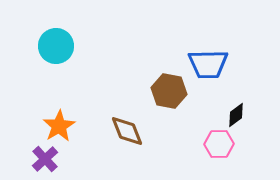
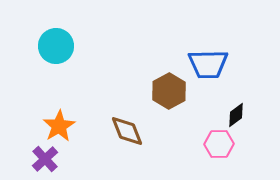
brown hexagon: rotated 20 degrees clockwise
